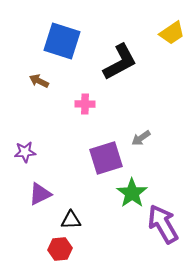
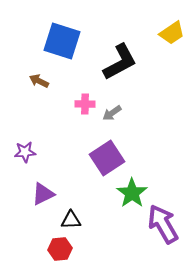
gray arrow: moved 29 px left, 25 px up
purple square: moved 1 px right; rotated 16 degrees counterclockwise
purple triangle: moved 3 px right
